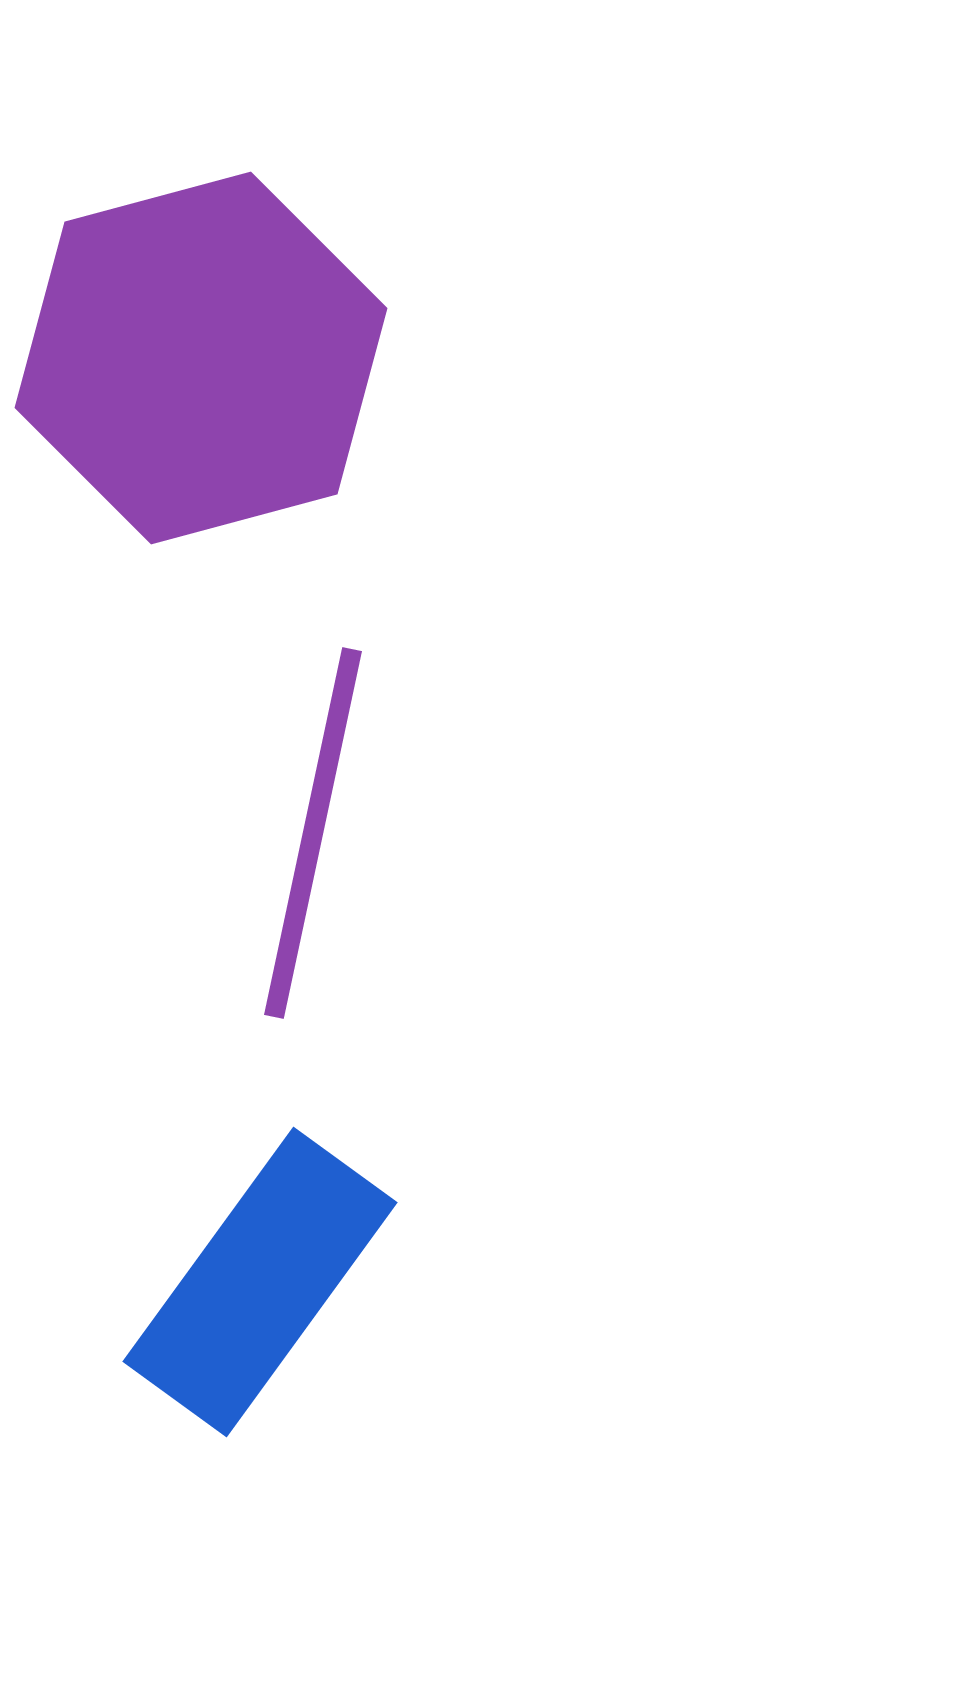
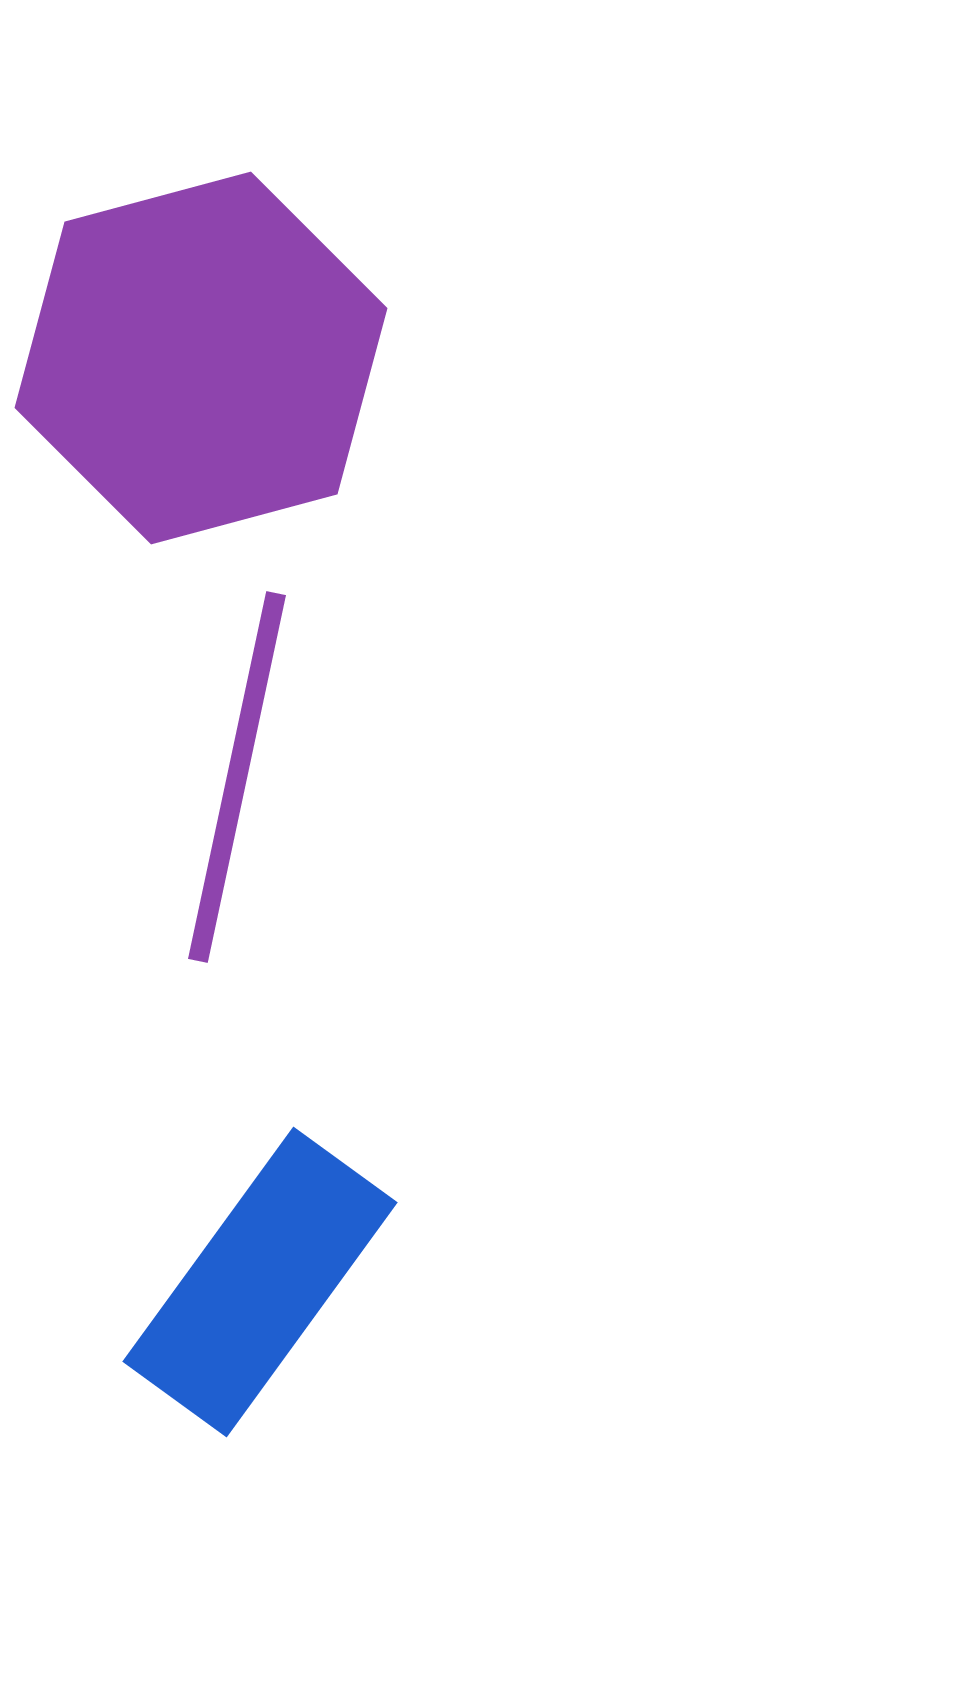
purple line: moved 76 px left, 56 px up
